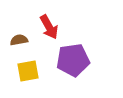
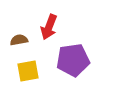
red arrow: rotated 50 degrees clockwise
